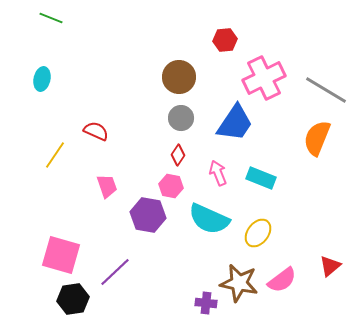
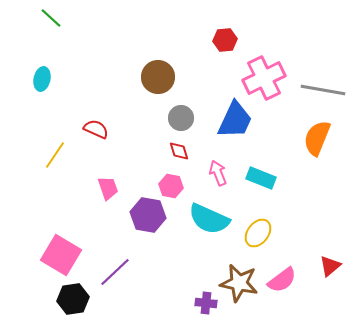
green line: rotated 20 degrees clockwise
brown circle: moved 21 px left
gray line: moved 3 px left; rotated 21 degrees counterclockwise
blue trapezoid: moved 3 px up; rotated 9 degrees counterclockwise
red semicircle: moved 2 px up
red diamond: moved 1 px right, 4 px up; rotated 50 degrees counterclockwise
pink trapezoid: moved 1 px right, 2 px down
pink square: rotated 15 degrees clockwise
